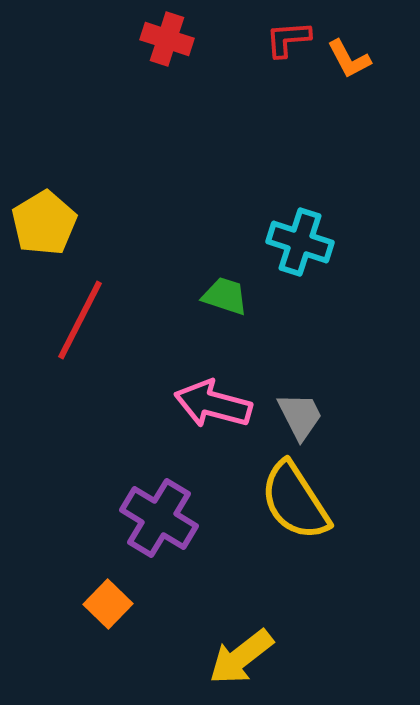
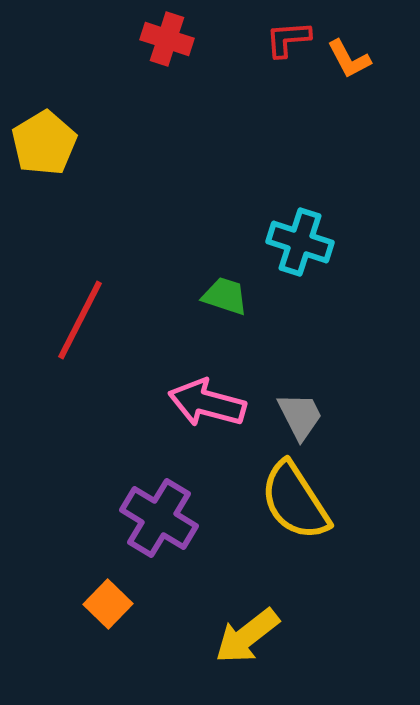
yellow pentagon: moved 80 px up
pink arrow: moved 6 px left, 1 px up
yellow arrow: moved 6 px right, 21 px up
